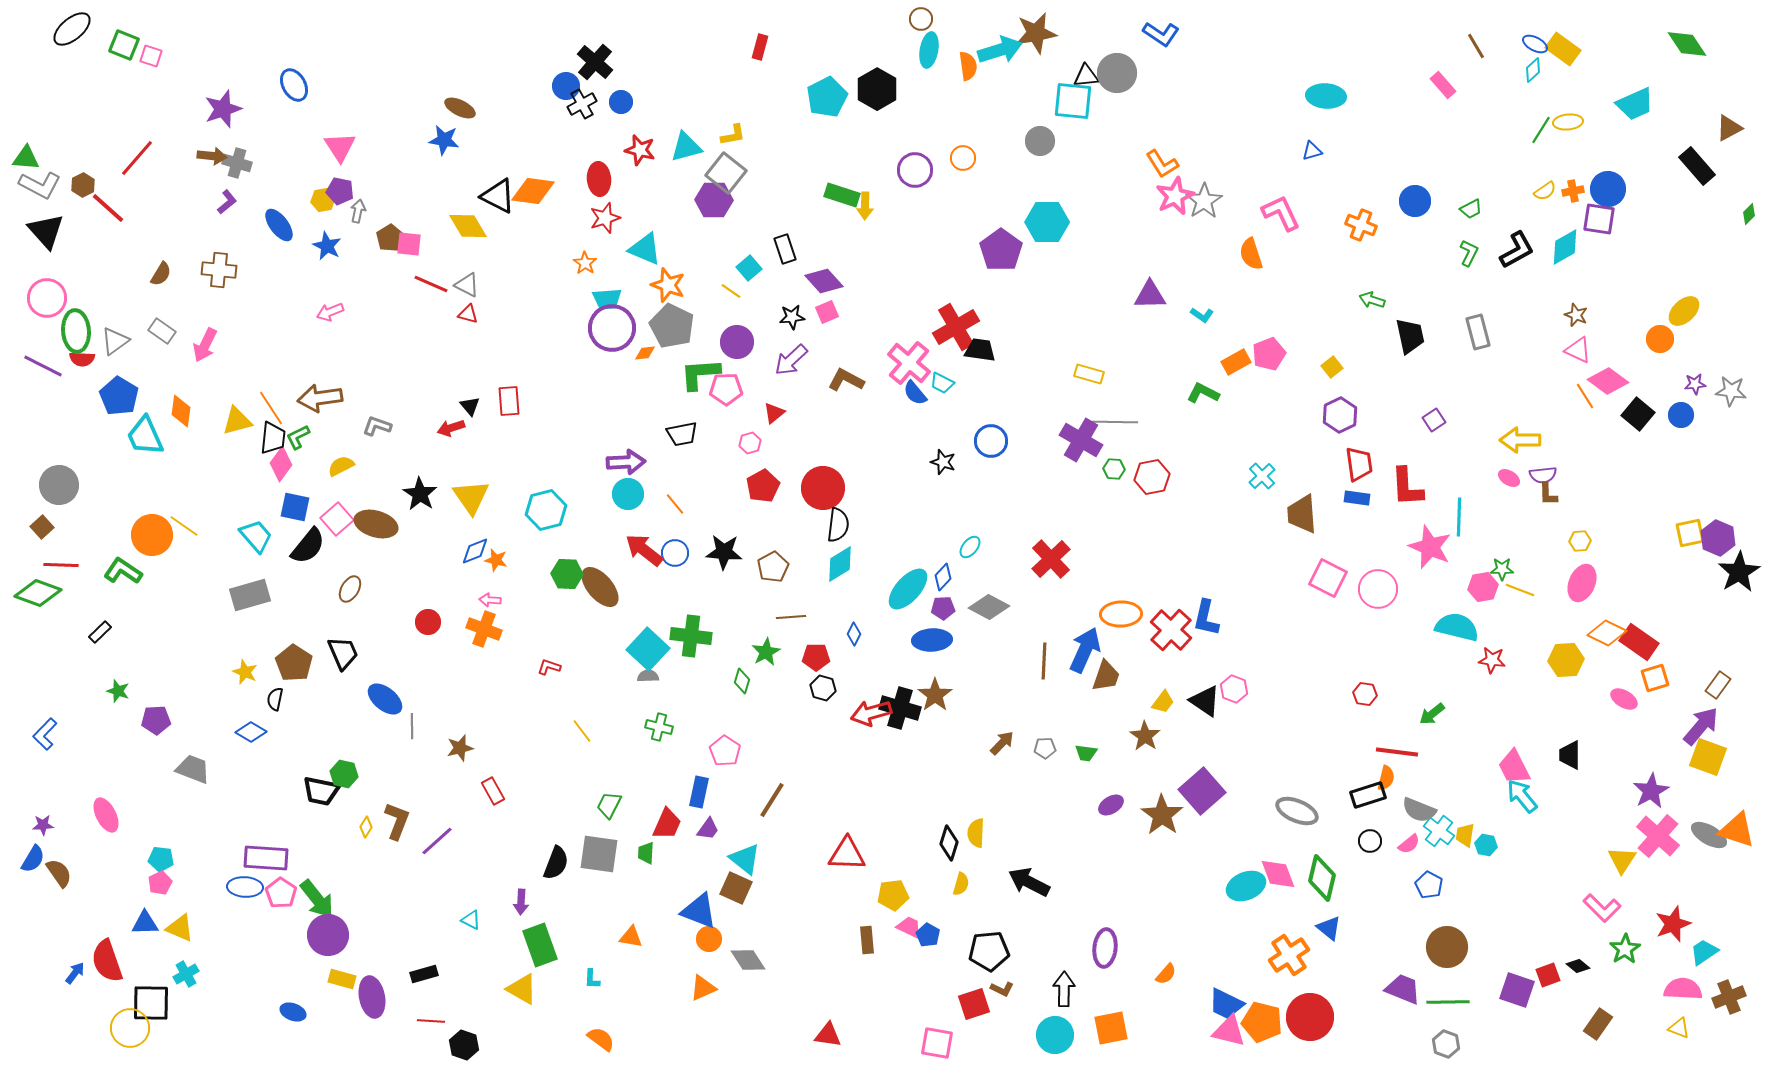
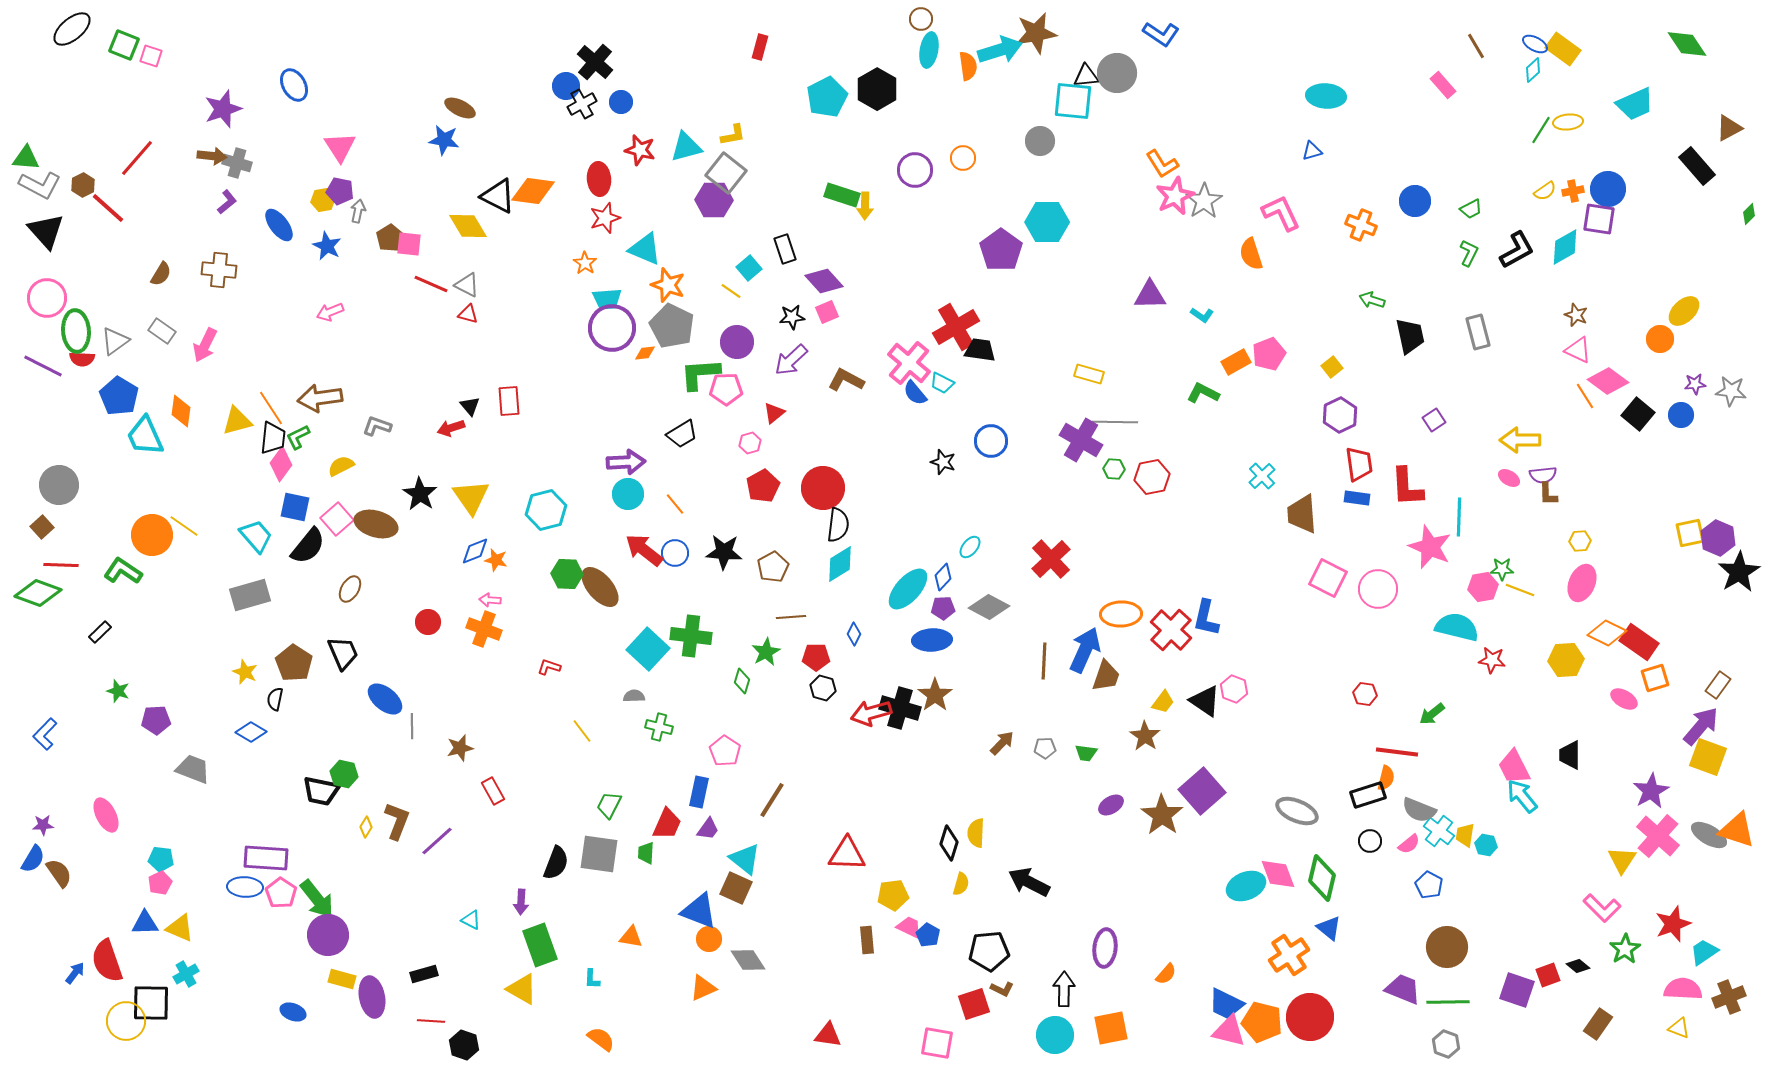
black trapezoid at (682, 434): rotated 20 degrees counterclockwise
gray semicircle at (648, 676): moved 14 px left, 20 px down
yellow circle at (130, 1028): moved 4 px left, 7 px up
